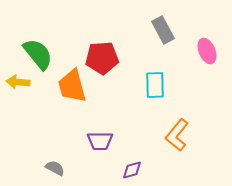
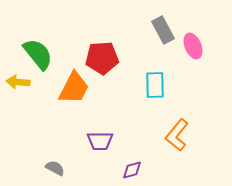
pink ellipse: moved 14 px left, 5 px up
orange trapezoid: moved 2 px right, 2 px down; rotated 138 degrees counterclockwise
